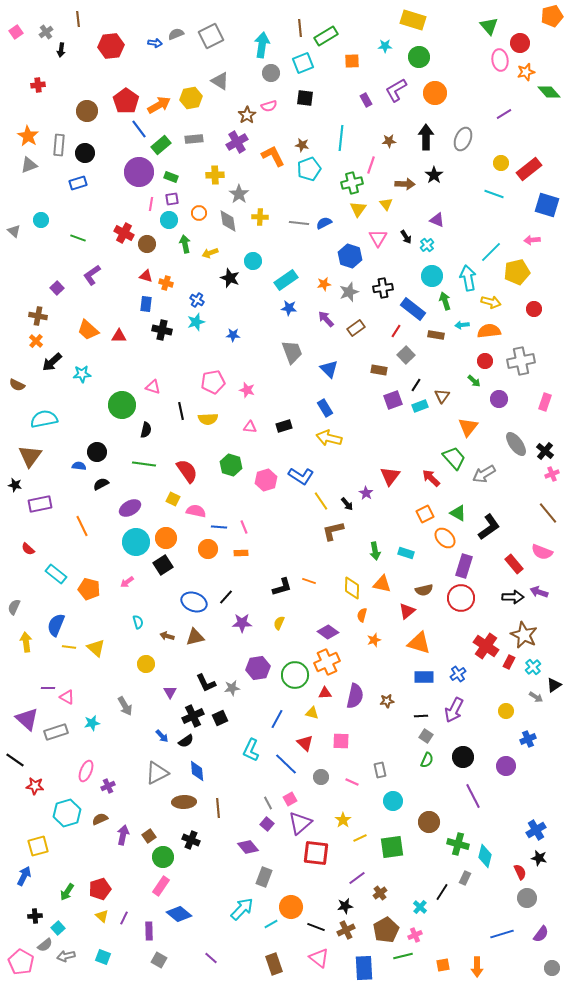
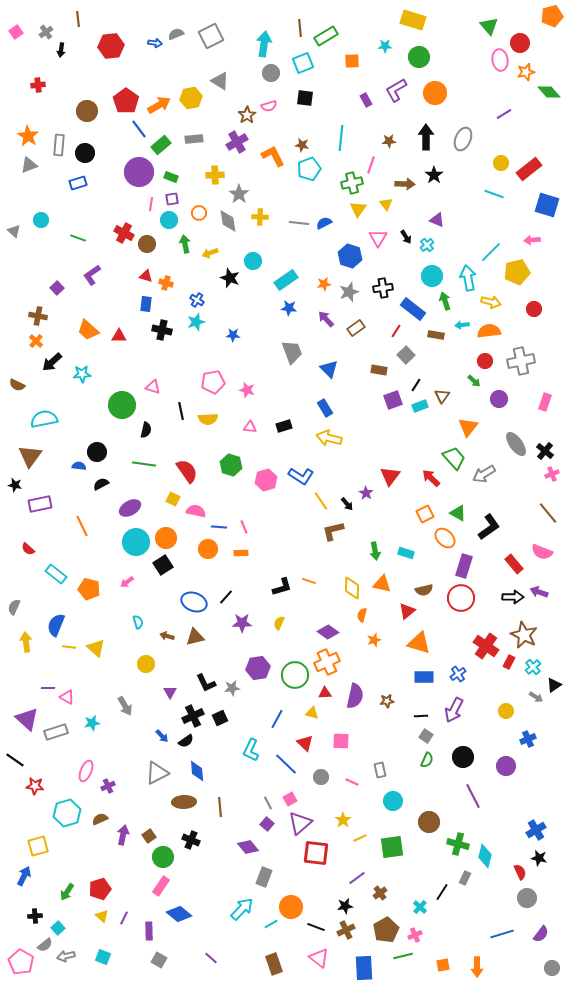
cyan arrow at (262, 45): moved 2 px right, 1 px up
brown line at (218, 808): moved 2 px right, 1 px up
